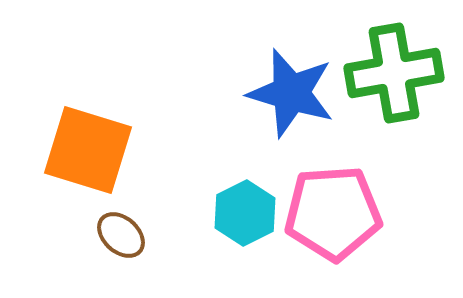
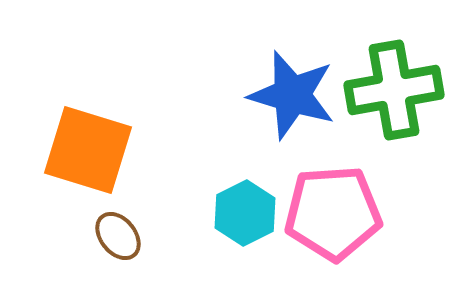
green cross: moved 17 px down
blue star: moved 1 px right, 2 px down
brown ellipse: moved 3 px left, 1 px down; rotated 9 degrees clockwise
